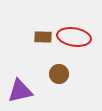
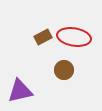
brown rectangle: rotated 30 degrees counterclockwise
brown circle: moved 5 px right, 4 px up
